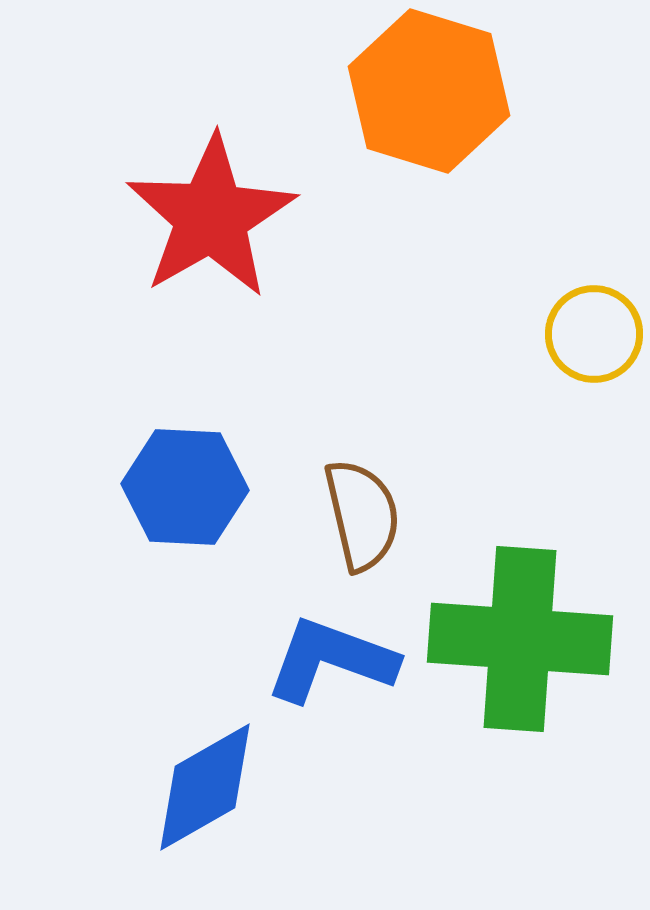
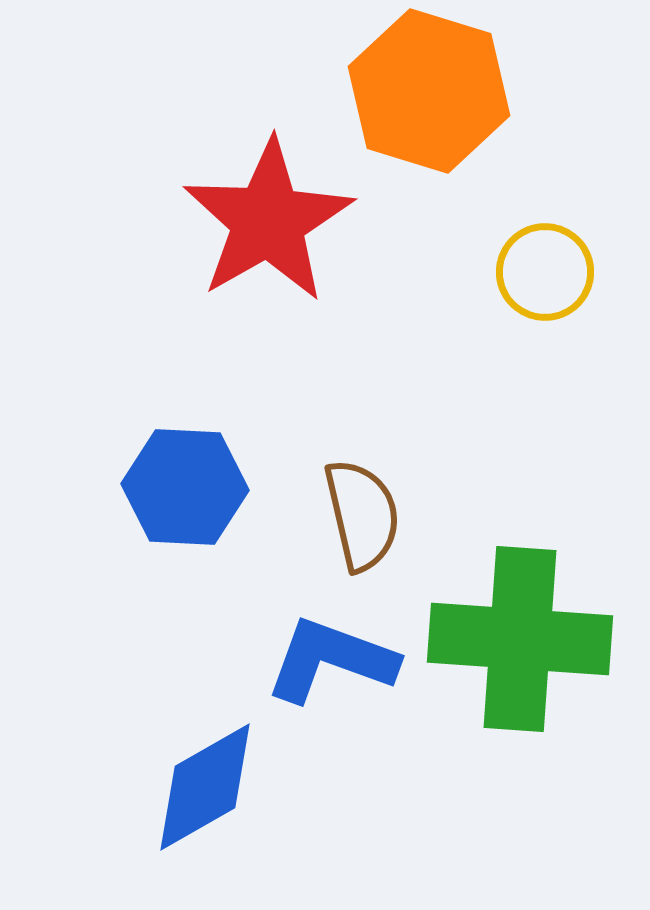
red star: moved 57 px right, 4 px down
yellow circle: moved 49 px left, 62 px up
